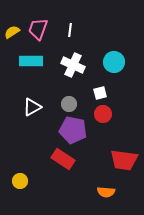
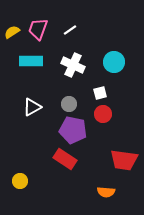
white line: rotated 48 degrees clockwise
red rectangle: moved 2 px right
